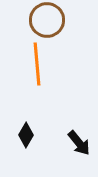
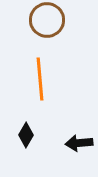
orange line: moved 3 px right, 15 px down
black arrow: rotated 124 degrees clockwise
